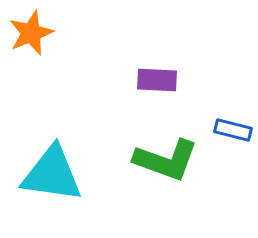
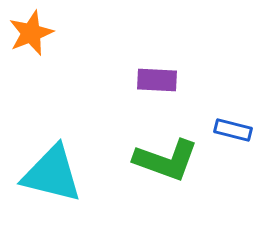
cyan triangle: rotated 6 degrees clockwise
